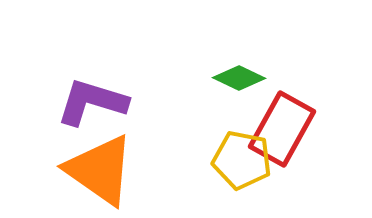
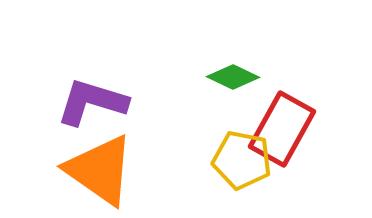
green diamond: moved 6 px left, 1 px up
